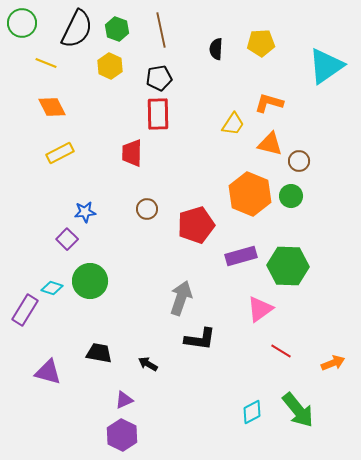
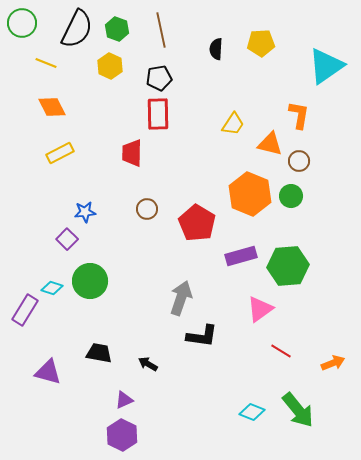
orange L-shape at (269, 103): moved 30 px right, 12 px down; rotated 84 degrees clockwise
red pentagon at (196, 225): moved 1 px right, 2 px up; rotated 24 degrees counterclockwise
green hexagon at (288, 266): rotated 6 degrees counterclockwise
black L-shape at (200, 339): moved 2 px right, 3 px up
cyan diamond at (252, 412): rotated 50 degrees clockwise
